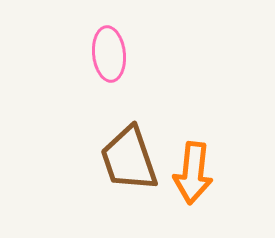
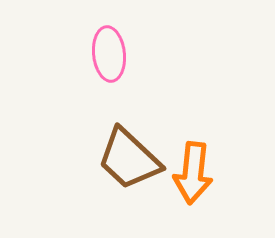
brown trapezoid: rotated 28 degrees counterclockwise
